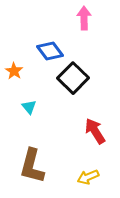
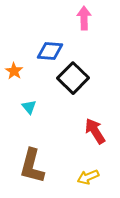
blue diamond: rotated 48 degrees counterclockwise
